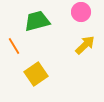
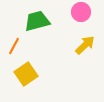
orange line: rotated 60 degrees clockwise
yellow square: moved 10 px left
